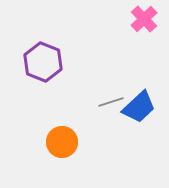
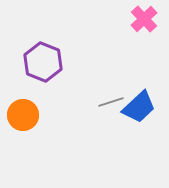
orange circle: moved 39 px left, 27 px up
